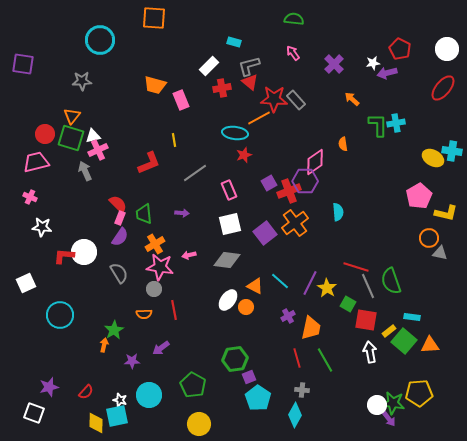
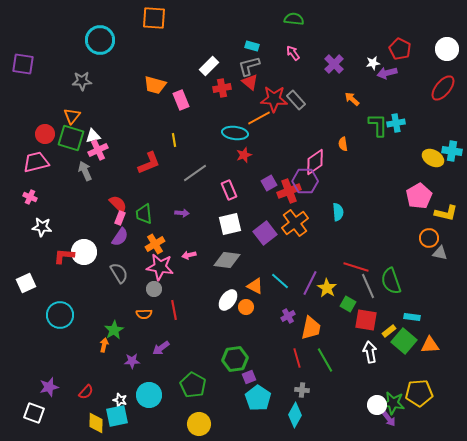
cyan rectangle at (234, 42): moved 18 px right, 4 px down
